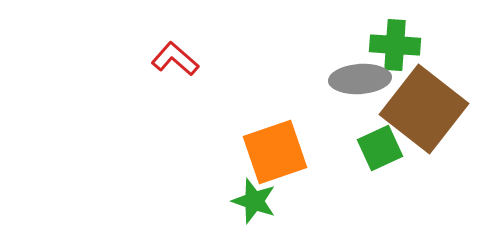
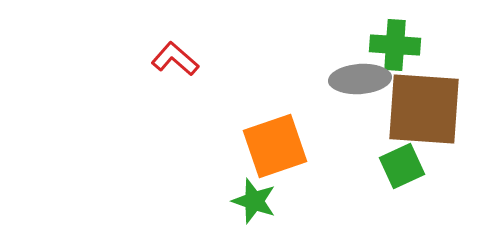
brown square: rotated 34 degrees counterclockwise
green square: moved 22 px right, 18 px down
orange square: moved 6 px up
